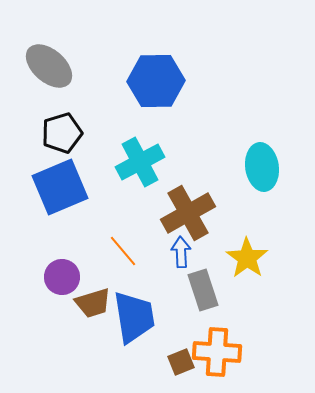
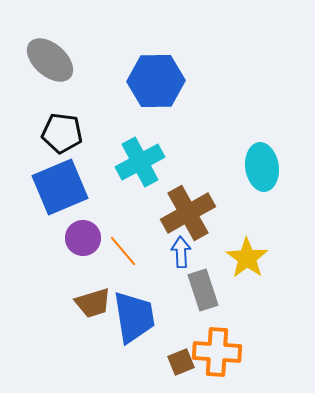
gray ellipse: moved 1 px right, 6 px up
black pentagon: rotated 24 degrees clockwise
purple circle: moved 21 px right, 39 px up
